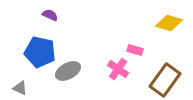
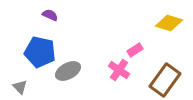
pink rectangle: rotated 49 degrees counterclockwise
pink cross: moved 1 px right, 1 px down
gray triangle: moved 1 px up; rotated 21 degrees clockwise
